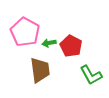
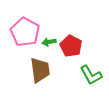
green arrow: moved 1 px up
